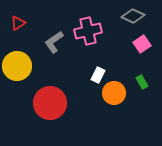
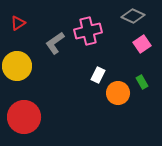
gray L-shape: moved 1 px right, 1 px down
orange circle: moved 4 px right
red circle: moved 26 px left, 14 px down
